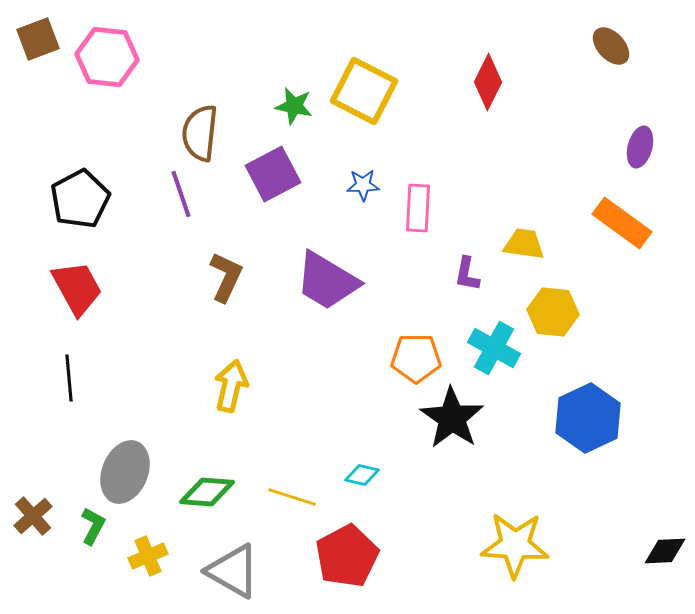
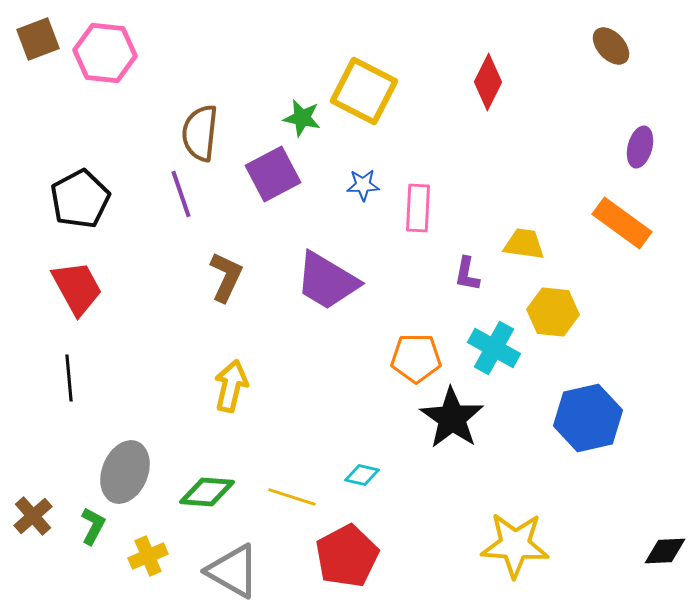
pink hexagon: moved 2 px left, 4 px up
green star: moved 8 px right, 12 px down
blue hexagon: rotated 12 degrees clockwise
